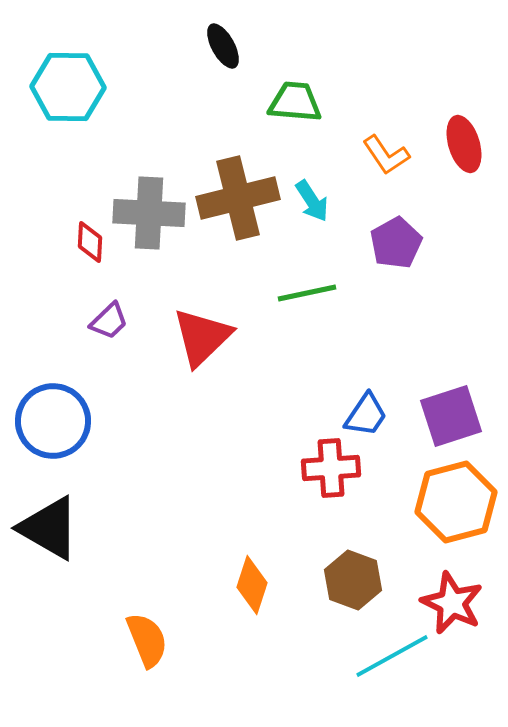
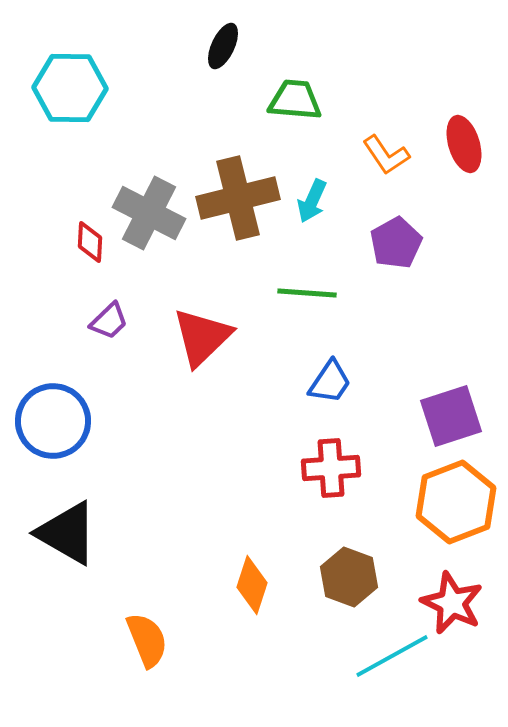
black ellipse: rotated 54 degrees clockwise
cyan hexagon: moved 2 px right, 1 px down
green trapezoid: moved 2 px up
cyan arrow: rotated 57 degrees clockwise
gray cross: rotated 24 degrees clockwise
green line: rotated 16 degrees clockwise
blue trapezoid: moved 36 px left, 33 px up
orange hexagon: rotated 6 degrees counterclockwise
black triangle: moved 18 px right, 5 px down
brown hexagon: moved 4 px left, 3 px up
